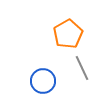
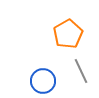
gray line: moved 1 px left, 3 px down
